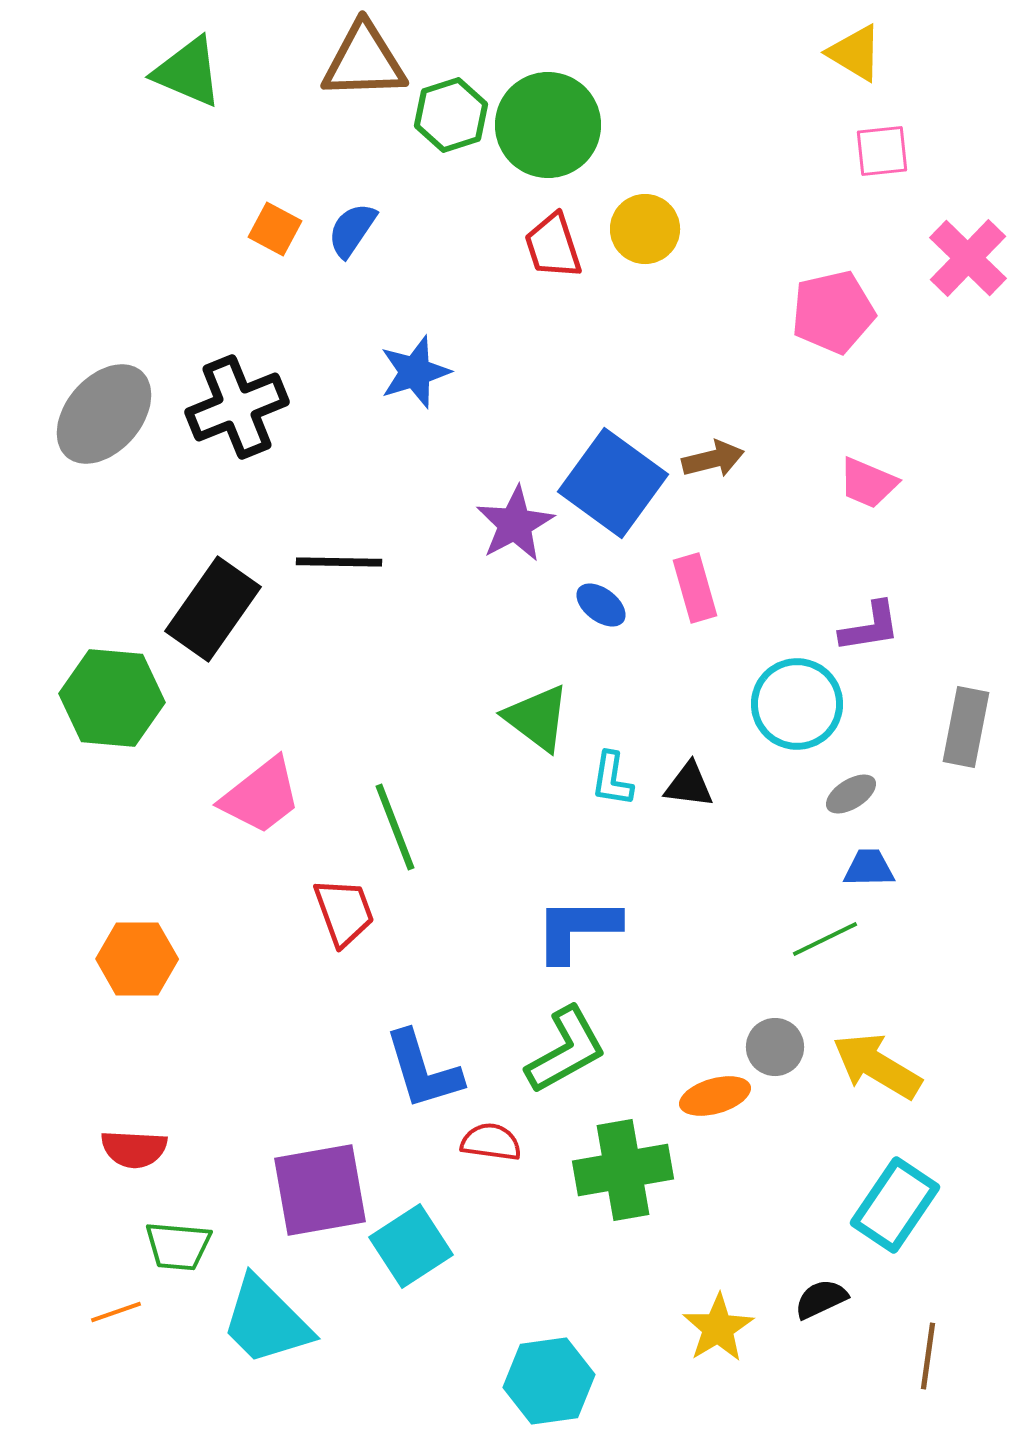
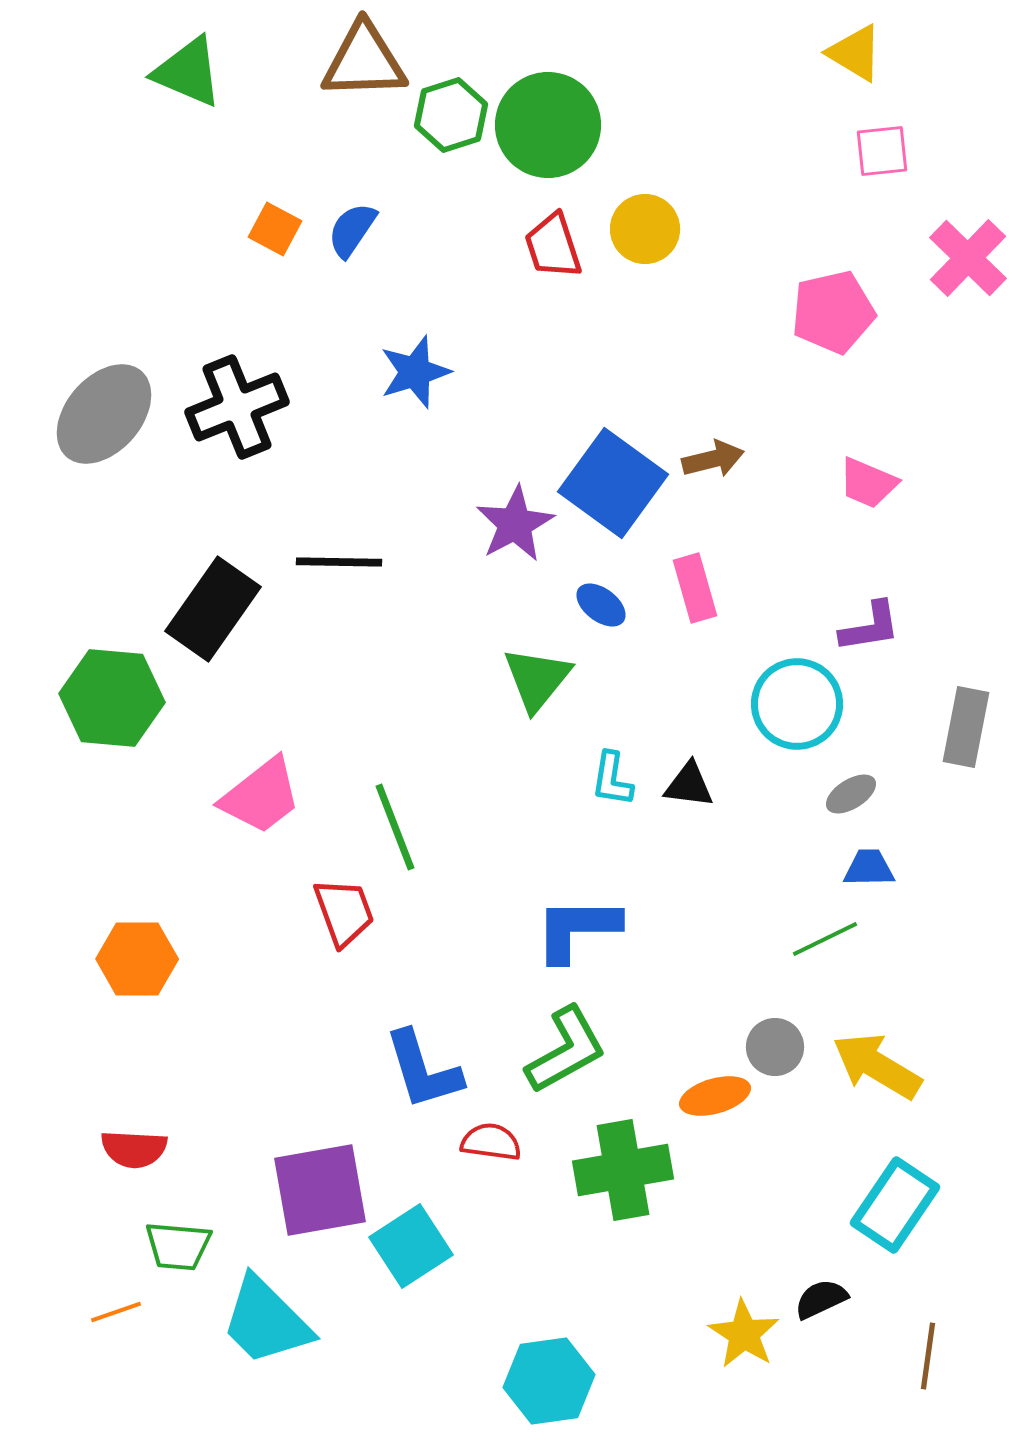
green triangle at (537, 718): moved 39 px up; rotated 32 degrees clockwise
yellow star at (718, 1328): moved 26 px right, 6 px down; rotated 8 degrees counterclockwise
